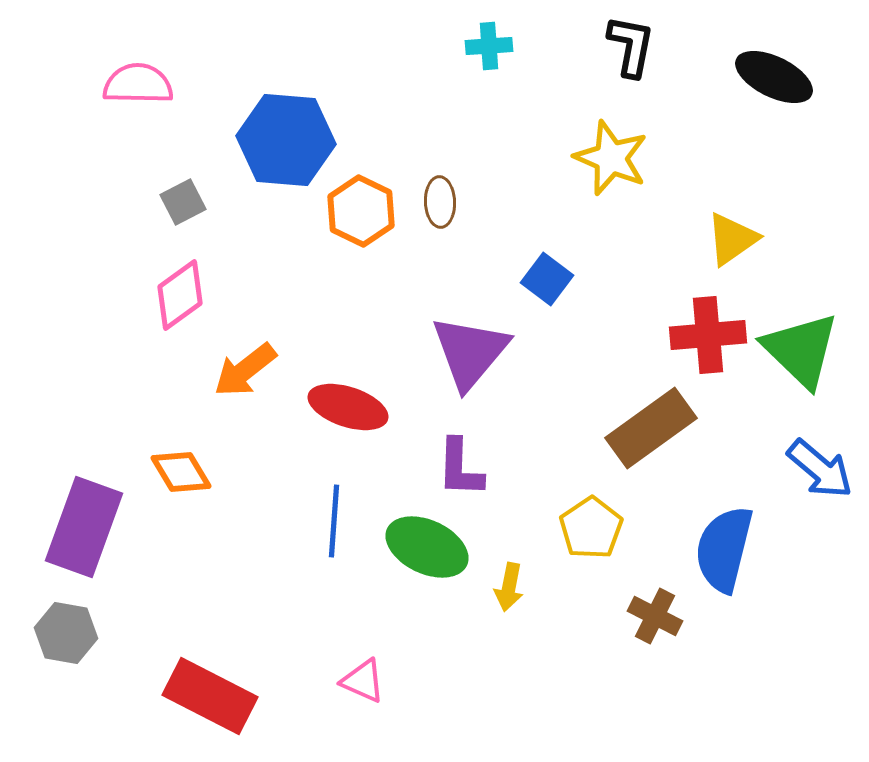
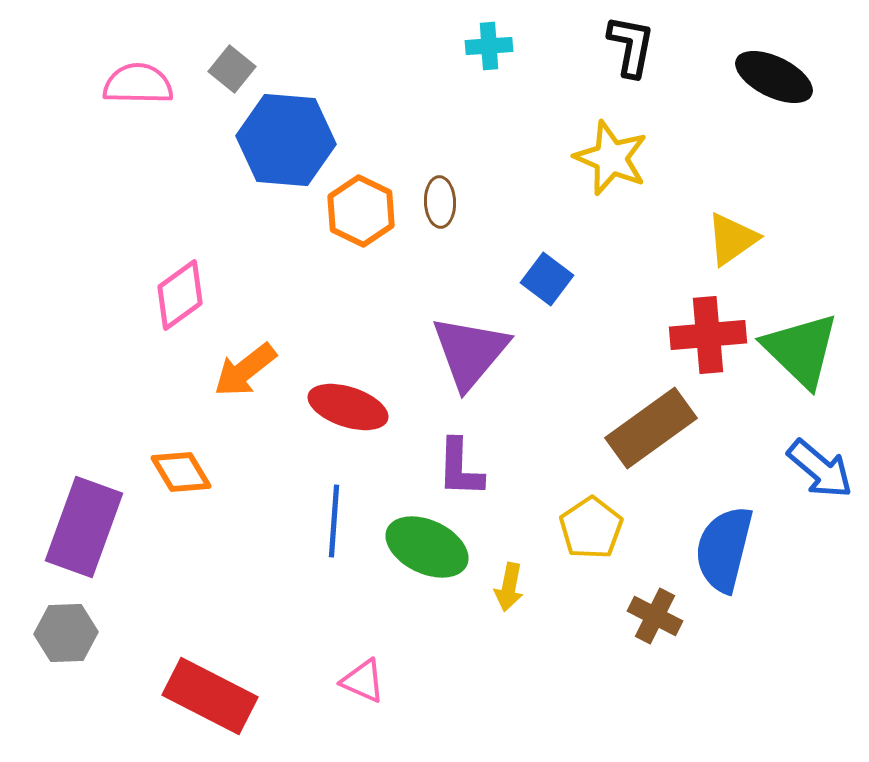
gray square: moved 49 px right, 133 px up; rotated 24 degrees counterclockwise
gray hexagon: rotated 12 degrees counterclockwise
